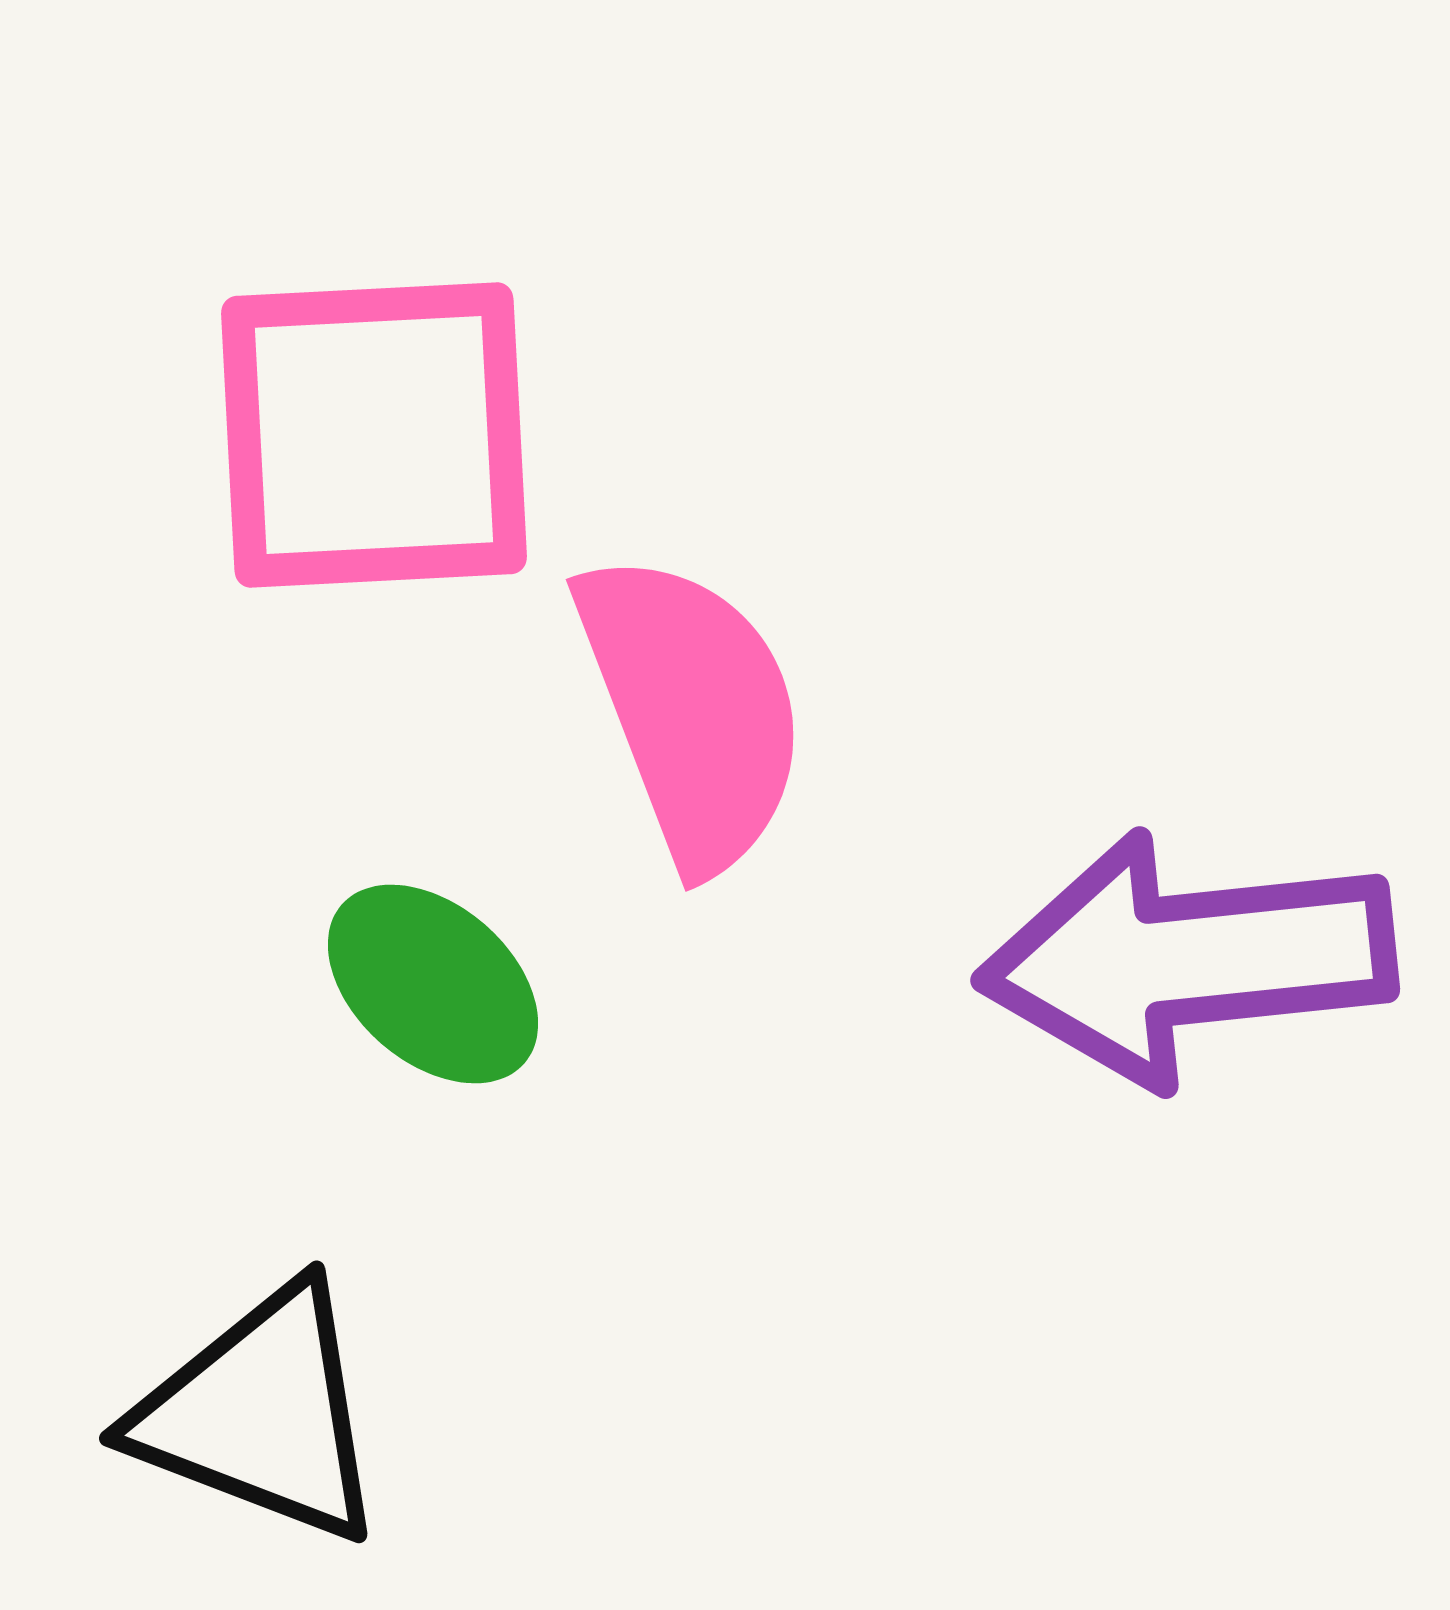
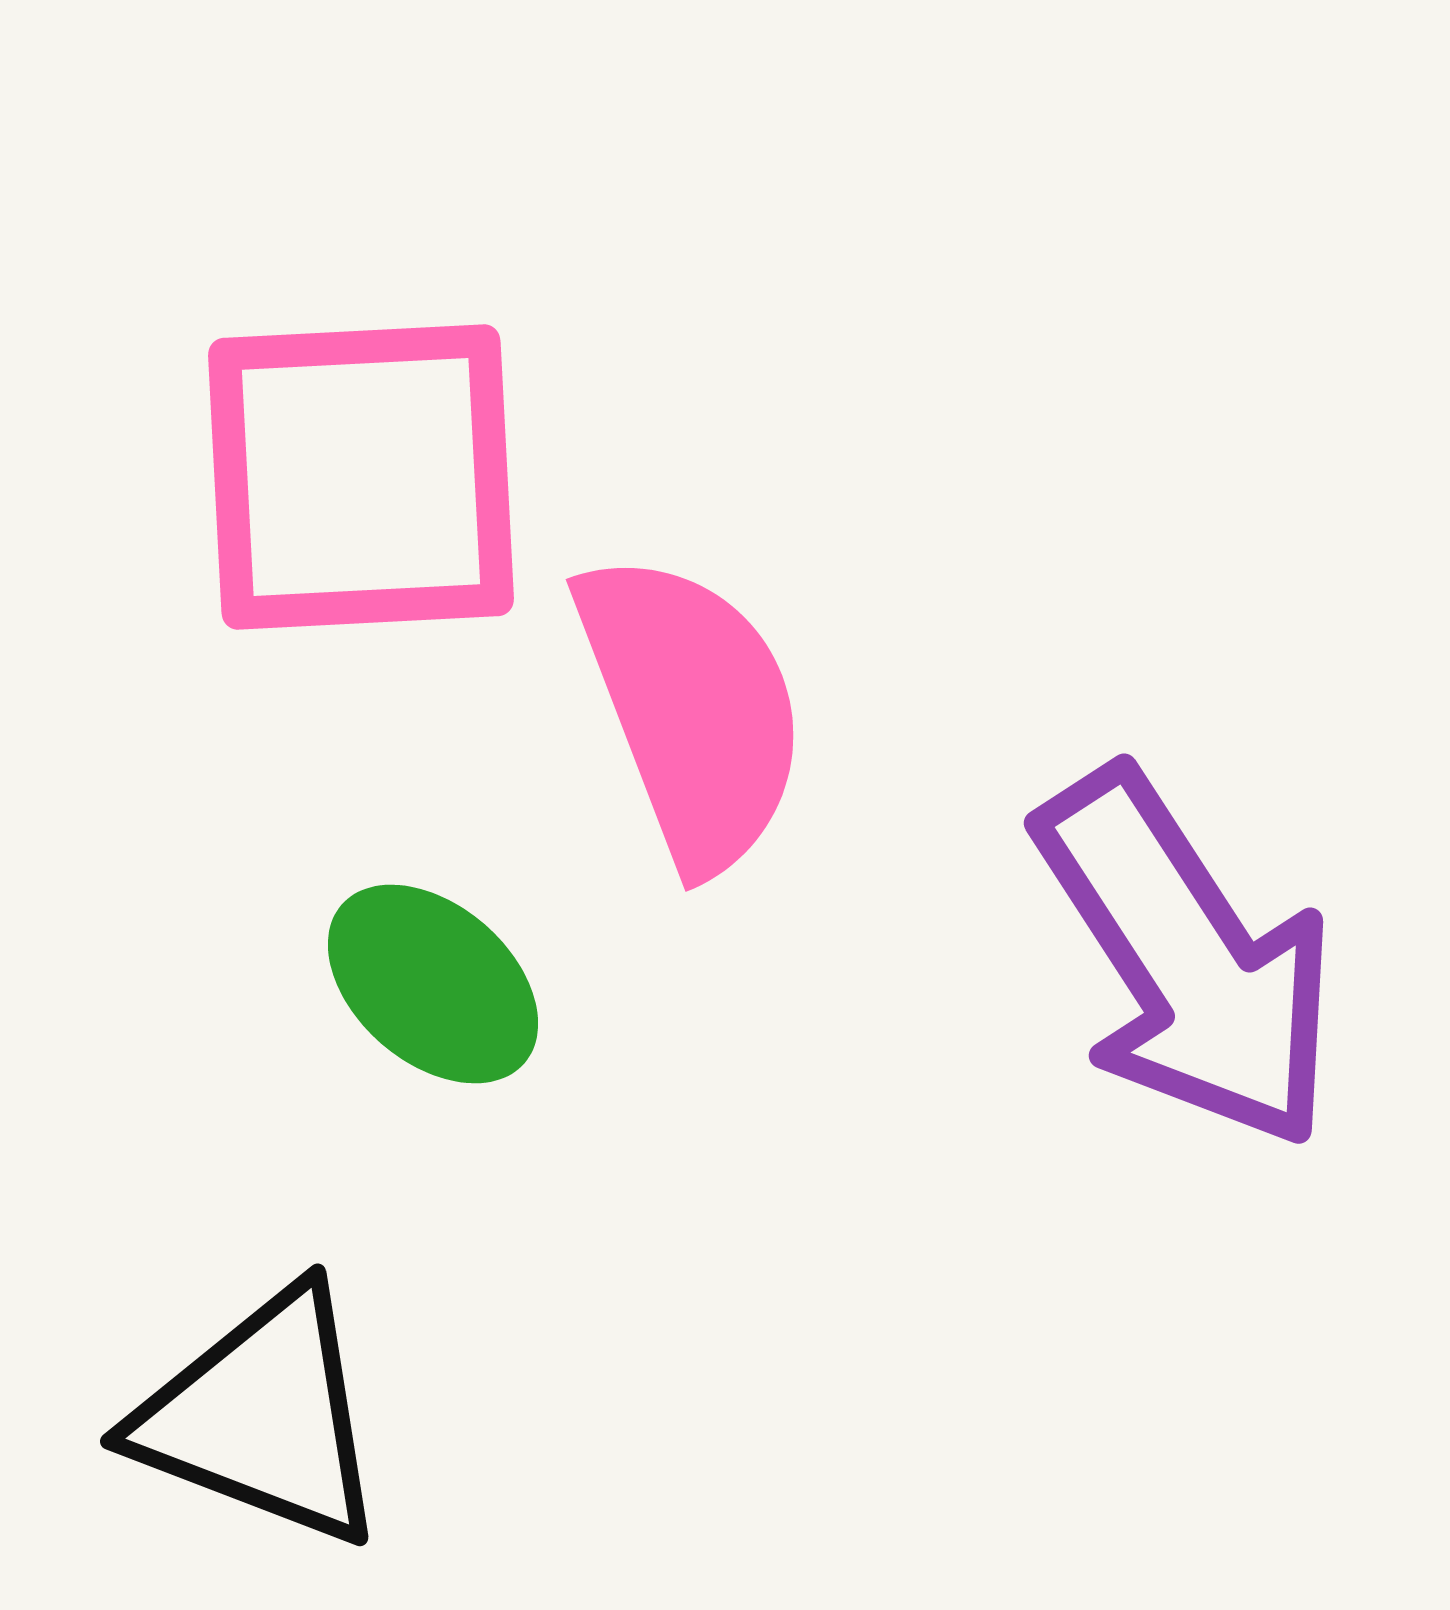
pink square: moved 13 px left, 42 px down
purple arrow: rotated 117 degrees counterclockwise
black triangle: moved 1 px right, 3 px down
